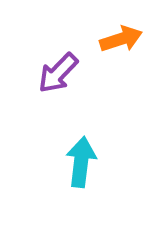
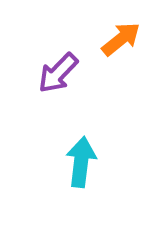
orange arrow: rotated 21 degrees counterclockwise
